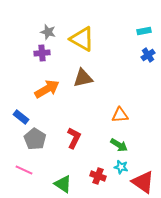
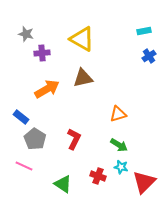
gray star: moved 22 px left, 2 px down
blue cross: moved 1 px right, 1 px down
orange triangle: moved 2 px left, 1 px up; rotated 12 degrees counterclockwise
red L-shape: moved 1 px down
pink line: moved 4 px up
red triangle: moved 1 px right; rotated 40 degrees clockwise
